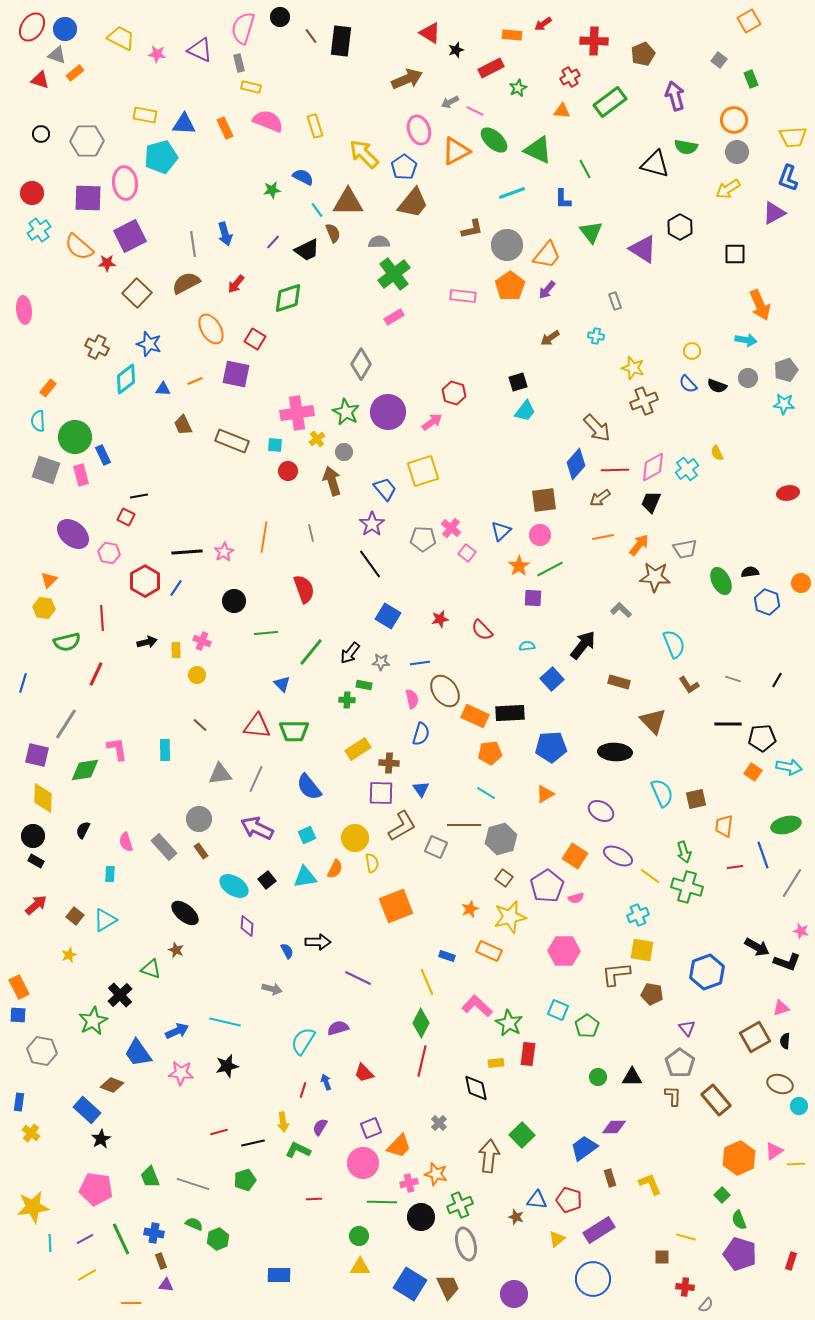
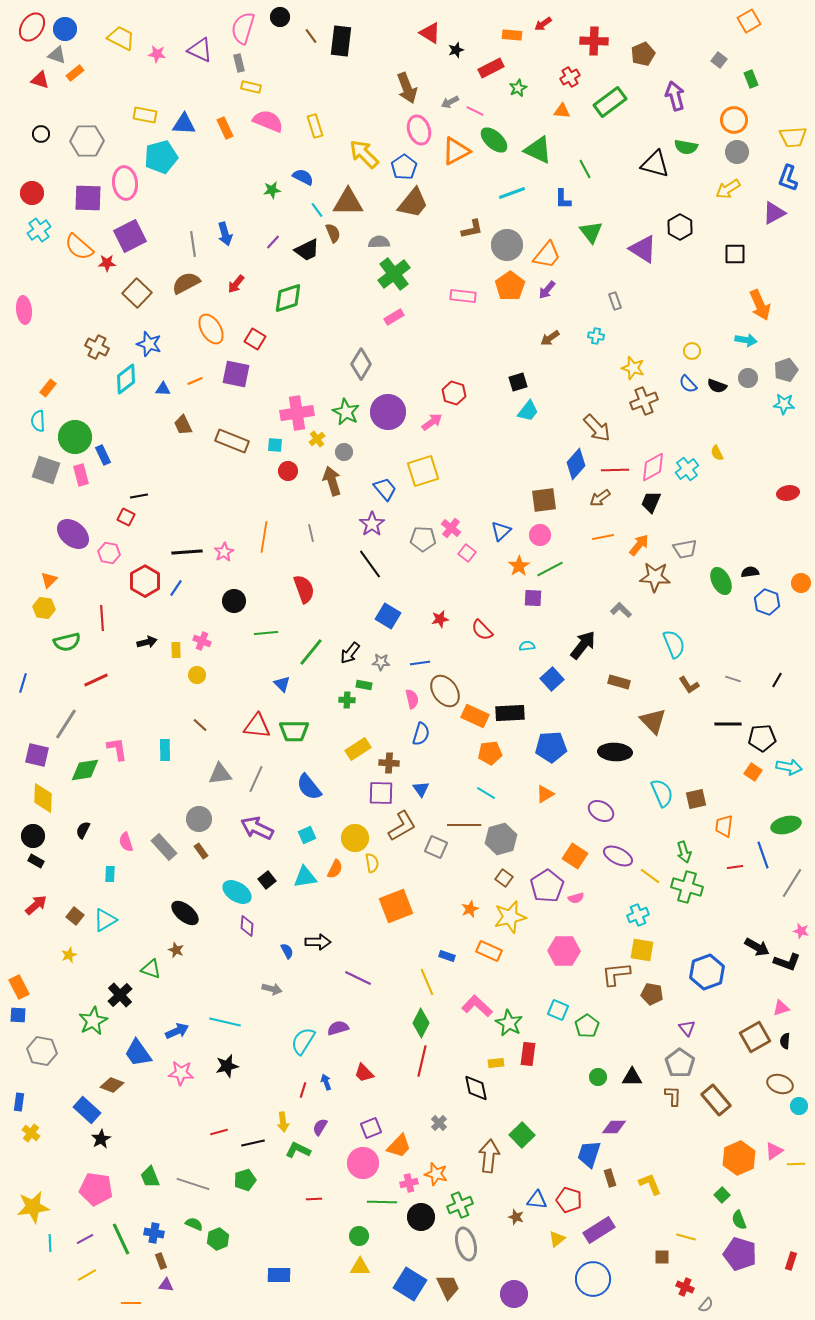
brown arrow at (407, 79): moved 9 px down; rotated 92 degrees clockwise
cyan trapezoid at (525, 411): moved 3 px right
red line at (96, 674): moved 6 px down; rotated 40 degrees clockwise
cyan ellipse at (234, 886): moved 3 px right, 6 px down
blue trapezoid at (584, 1148): moved 5 px right, 6 px down; rotated 36 degrees counterclockwise
red cross at (685, 1287): rotated 18 degrees clockwise
